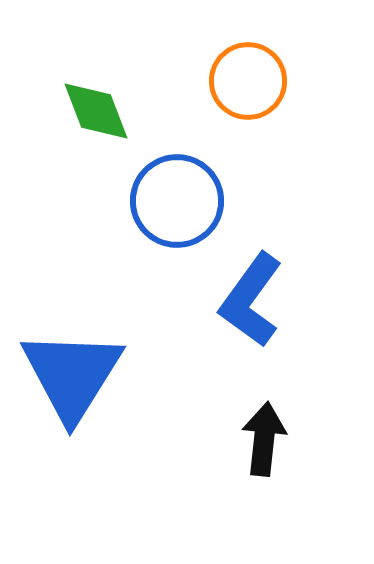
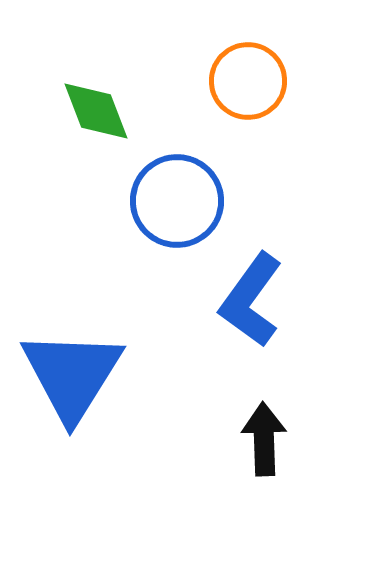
black arrow: rotated 8 degrees counterclockwise
